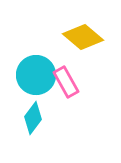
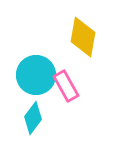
yellow diamond: rotated 60 degrees clockwise
pink rectangle: moved 4 px down
